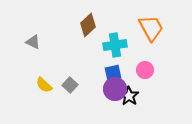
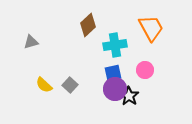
gray triangle: moved 2 px left; rotated 42 degrees counterclockwise
